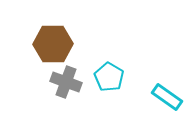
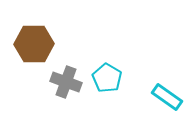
brown hexagon: moved 19 px left
cyan pentagon: moved 2 px left, 1 px down
